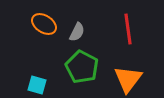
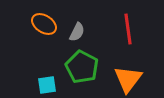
cyan square: moved 10 px right; rotated 24 degrees counterclockwise
